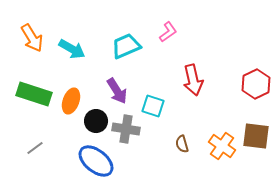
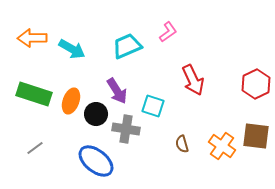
orange arrow: rotated 120 degrees clockwise
cyan trapezoid: moved 1 px right
red arrow: rotated 12 degrees counterclockwise
black circle: moved 7 px up
